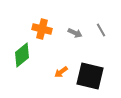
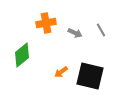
orange cross: moved 4 px right, 6 px up; rotated 24 degrees counterclockwise
